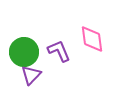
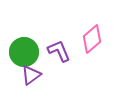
pink diamond: rotated 56 degrees clockwise
purple triangle: rotated 10 degrees clockwise
